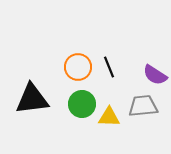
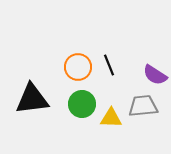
black line: moved 2 px up
yellow triangle: moved 2 px right, 1 px down
